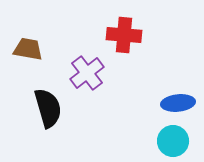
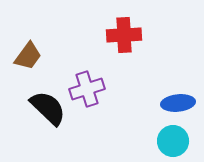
red cross: rotated 8 degrees counterclockwise
brown trapezoid: moved 7 px down; rotated 116 degrees clockwise
purple cross: moved 16 px down; rotated 20 degrees clockwise
black semicircle: rotated 30 degrees counterclockwise
